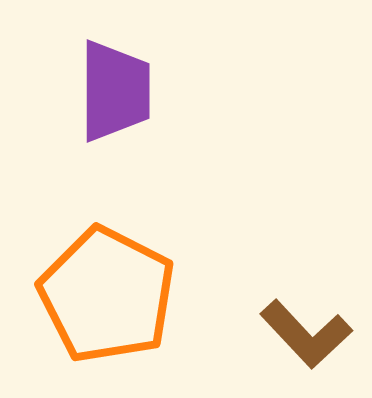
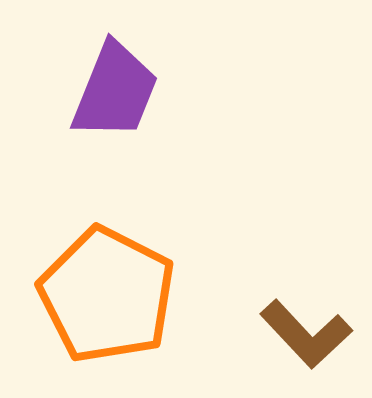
purple trapezoid: rotated 22 degrees clockwise
